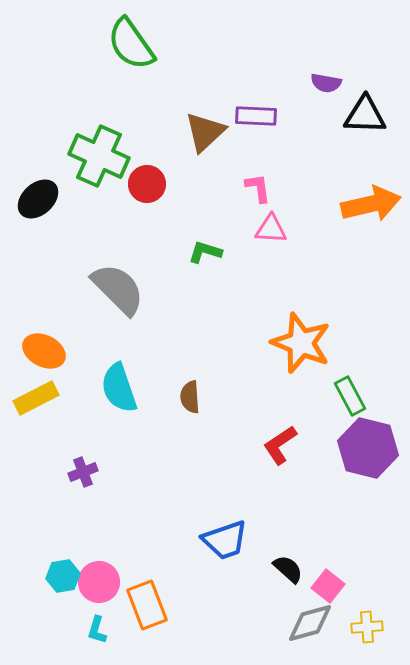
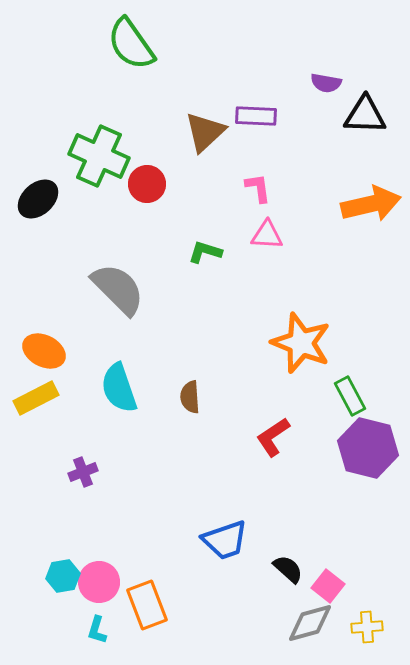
pink triangle: moved 4 px left, 6 px down
red L-shape: moved 7 px left, 8 px up
